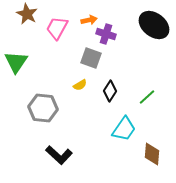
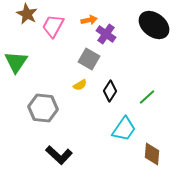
pink trapezoid: moved 4 px left, 2 px up
purple cross: rotated 18 degrees clockwise
gray square: moved 2 px left, 1 px down; rotated 10 degrees clockwise
